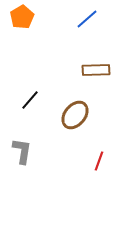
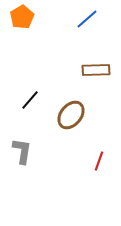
brown ellipse: moved 4 px left
